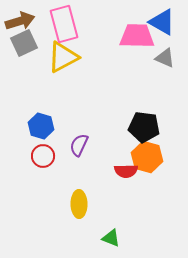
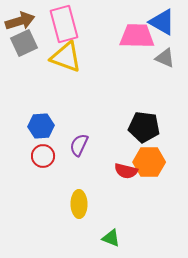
yellow triangle: moved 3 px right; rotated 48 degrees clockwise
blue hexagon: rotated 20 degrees counterclockwise
orange hexagon: moved 2 px right, 5 px down; rotated 16 degrees counterclockwise
red semicircle: rotated 15 degrees clockwise
